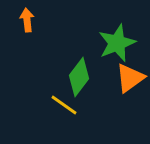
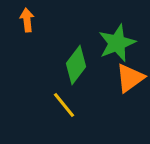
green diamond: moved 3 px left, 12 px up
yellow line: rotated 16 degrees clockwise
